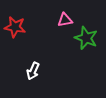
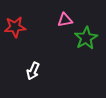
red star: rotated 15 degrees counterclockwise
green star: rotated 20 degrees clockwise
